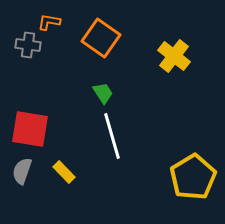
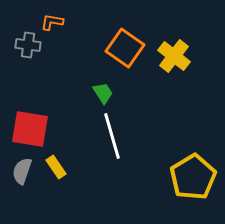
orange L-shape: moved 3 px right
orange square: moved 24 px right, 10 px down
yellow rectangle: moved 8 px left, 5 px up; rotated 10 degrees clockwise
